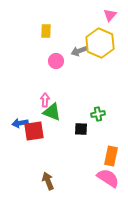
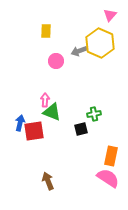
green cross: moved 4 px left
blue arrow: rotated 112 degrees clockwise
black square: rotated 16 degrees counterclockwise
